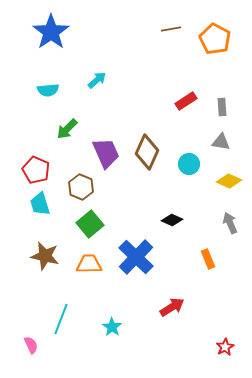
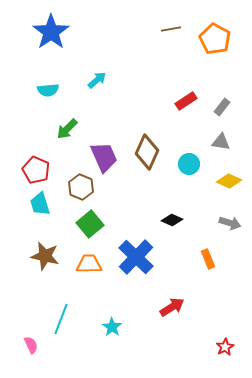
gray rectangle: rotated 42 degrees clockwise
purple trapezoid: moved 2 px left, 4 px down
gray arrow: rotated 130 degrees clockwise
